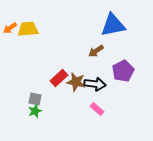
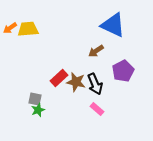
blue triangle: rotated 36 degrees clockwise
black arrow: rotated 60 degrees clockwise
green star: moved 3 px right, 1 px up
